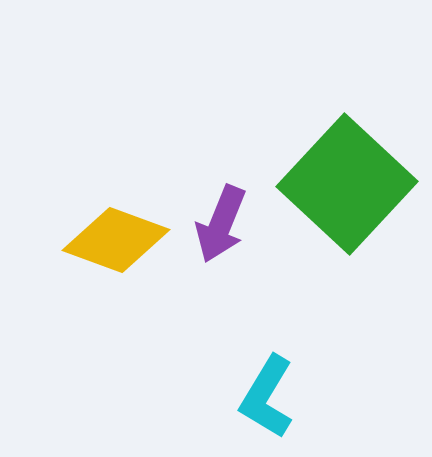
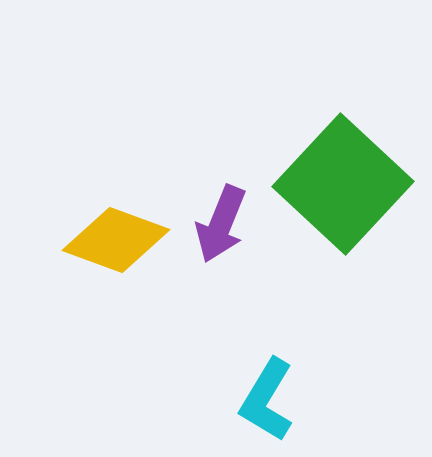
green square: moved 4 px left
cyan L-shape: moved 3 px down
